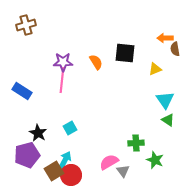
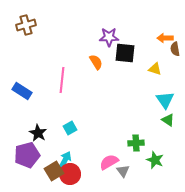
purple star: moved 46 px right, 25 px up
yellow triangle: rotated 40 degrees clockwise
red circle: moved 1 px left, 1 px up
